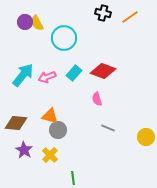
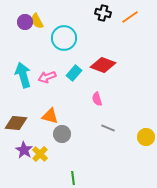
yellow semicircle: moved 2 px up
red diamond: moved 6 px up
cyan arrow: rotated 55 degrees counterclockwise
gray circle: moved 4 px right, 4 px down
yellow cross: moved 10 px left, 1 px up
